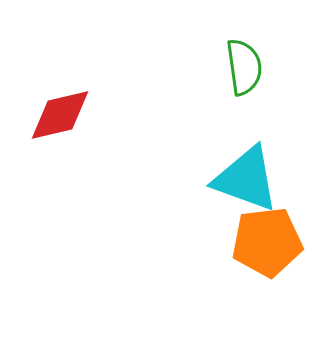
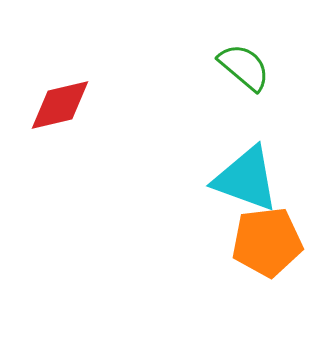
green semicircle: rotated 42 degrees counterclockwise
red diamond: moved 10 px up
